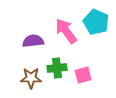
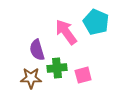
pink arrow: moved 1 px down
purple semicircle: moved 4 px right, 9 px down; rotated 100 degrees counterclockwise
